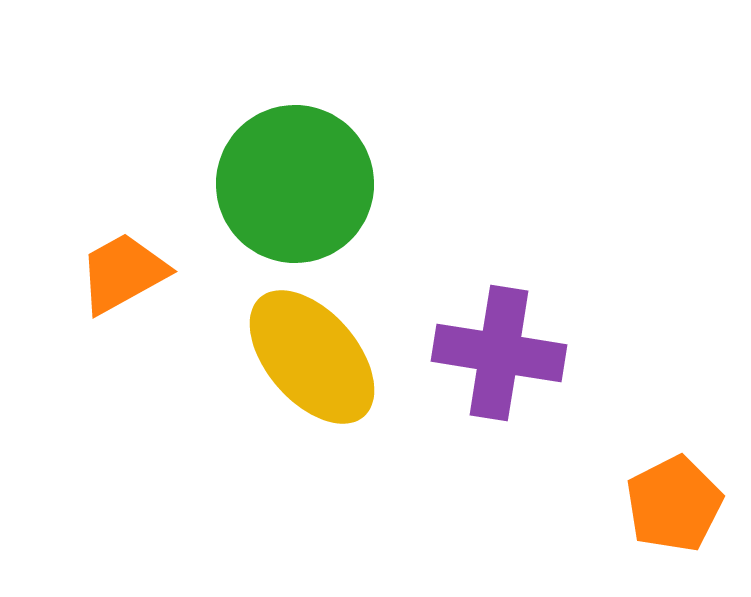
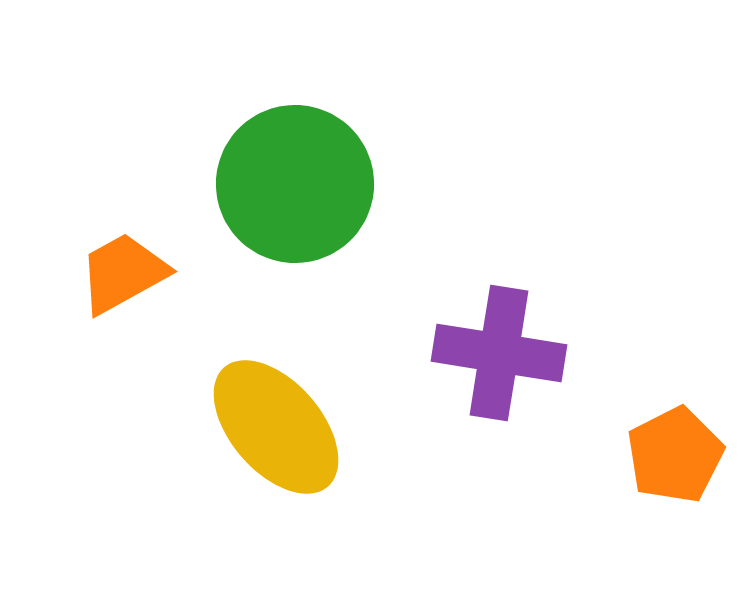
yellow ellipse: moved 36 px left, 70 px down
orange pentagon: moved 1 px right, 49 px up
